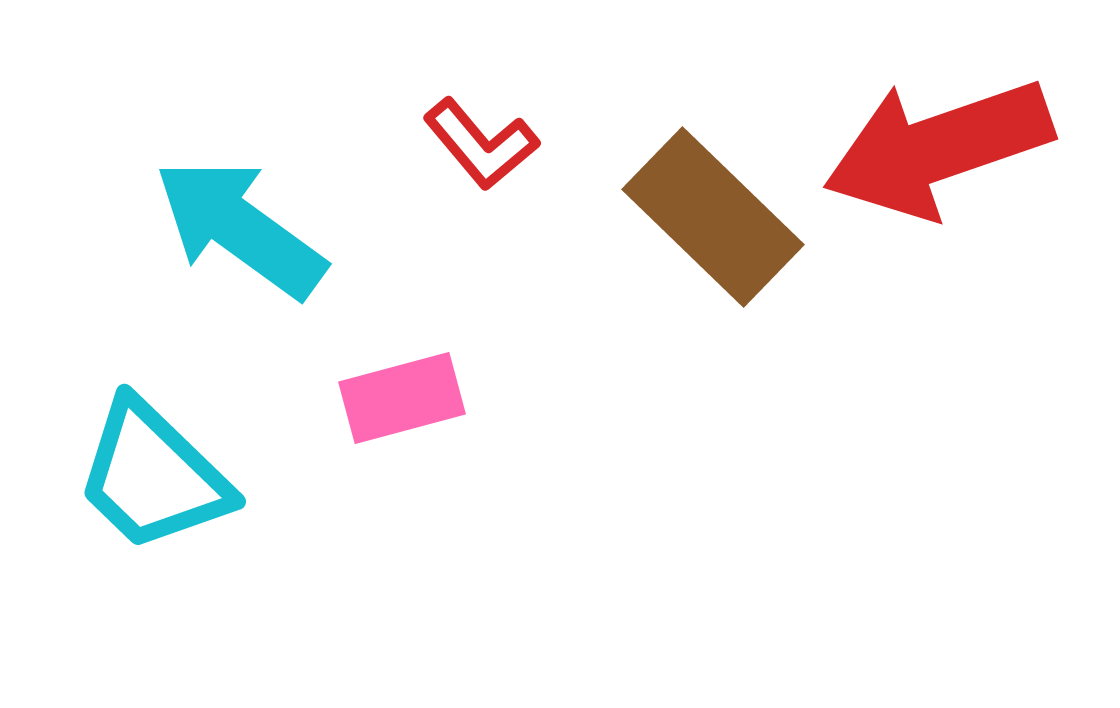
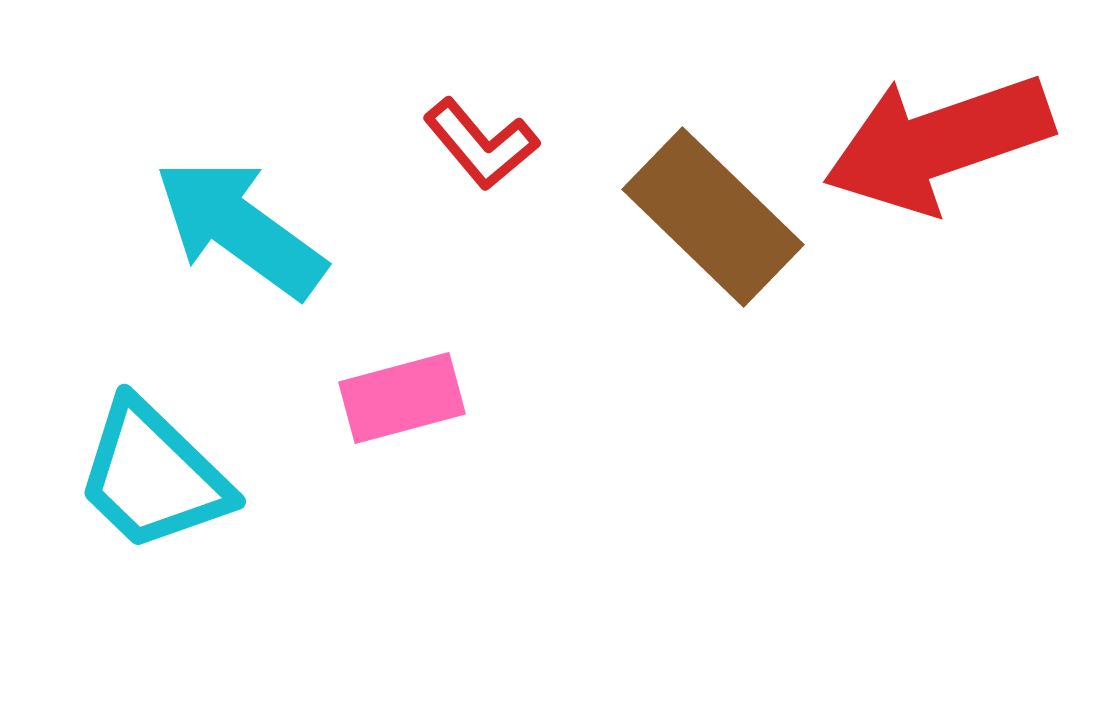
red arrow: moved 5 px up
